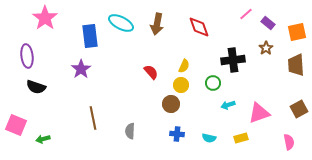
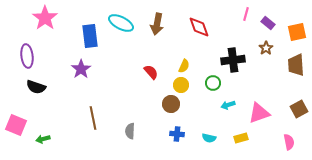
pink line: rotated 32 degrees counterclockwise
